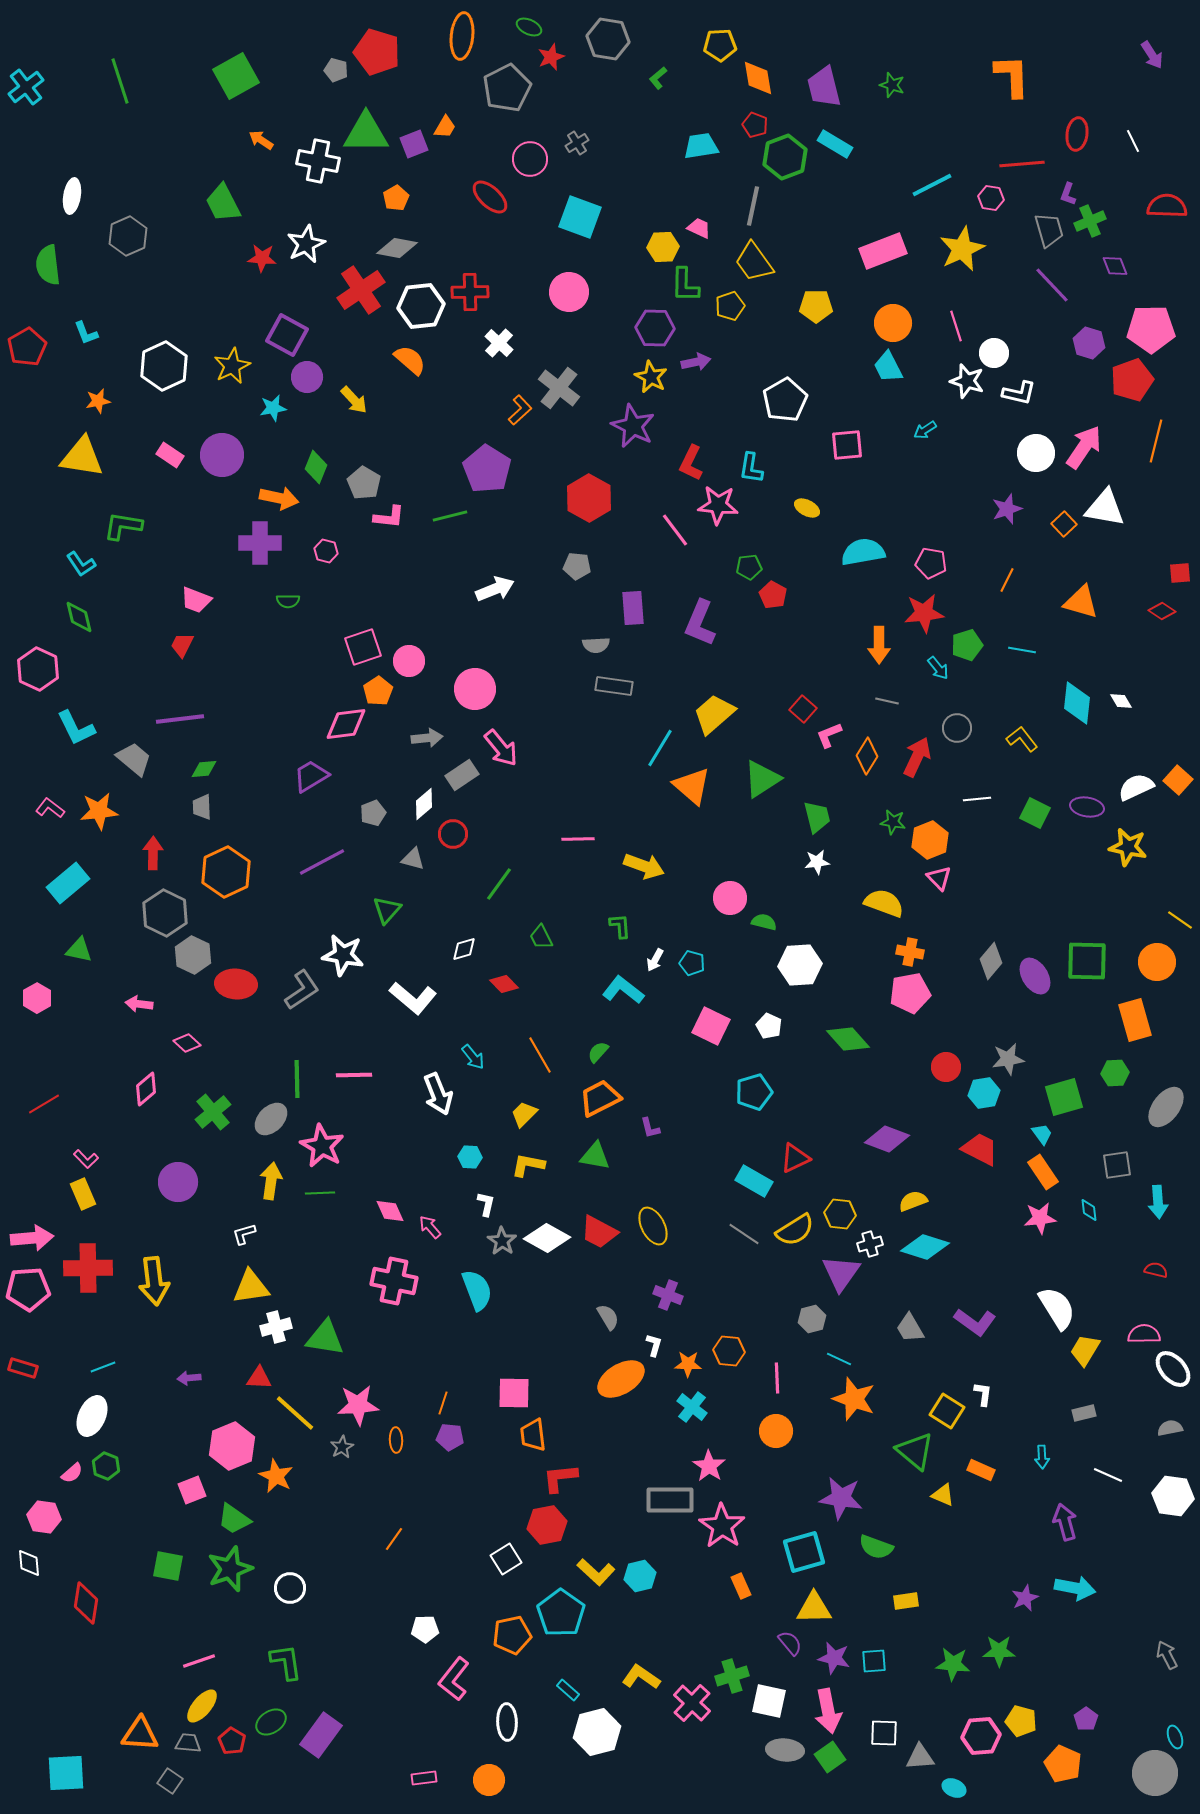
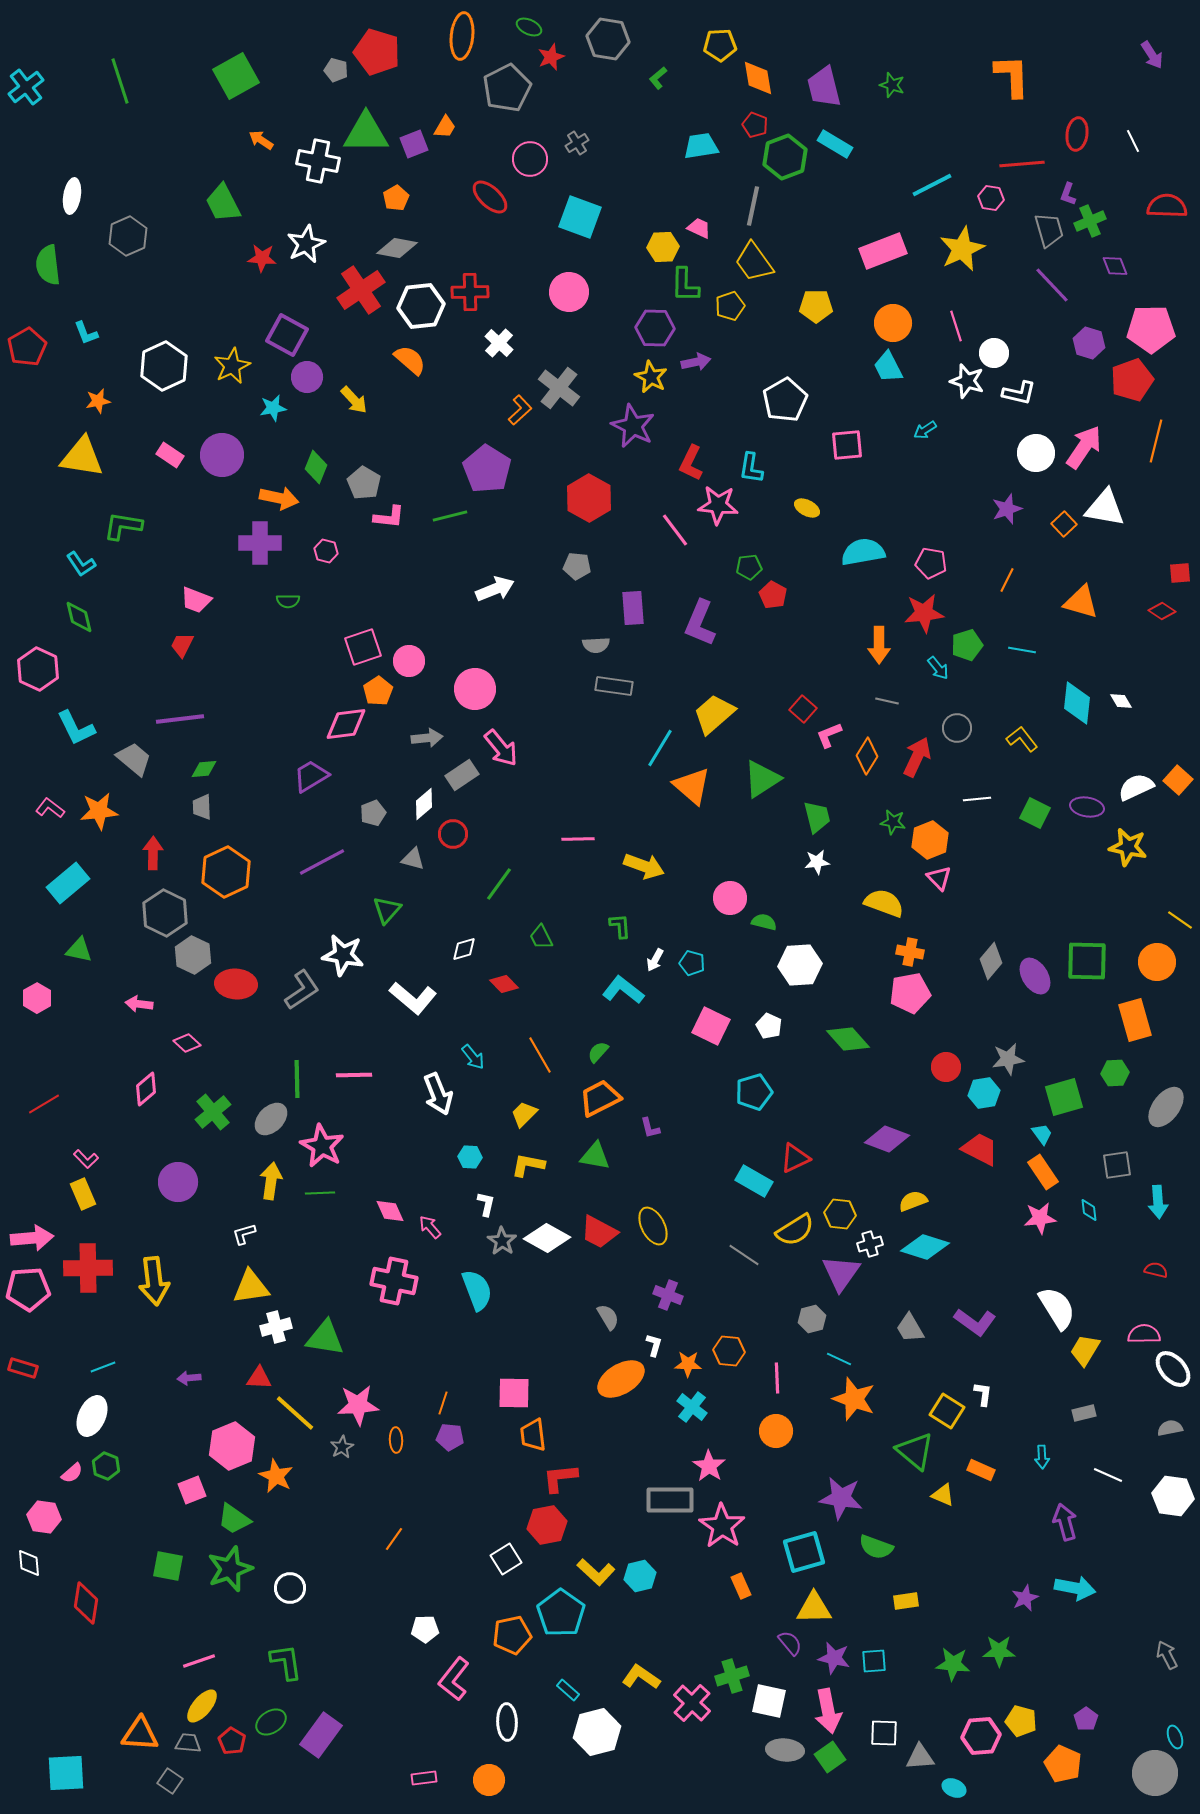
gray line at (744, 1234): moved 21 px down
